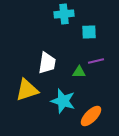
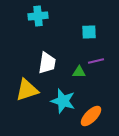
cyan cross: moved 26 px left, 2 px down
